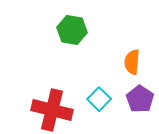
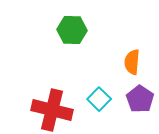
green hexagon: rotated 8 degrees counterclockwise
